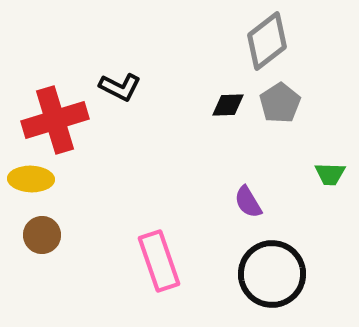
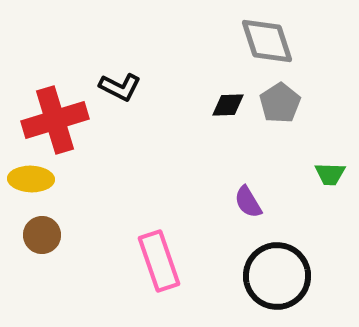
gray diamond: rotated 70 degrees counterclockwise
black circle: moved 5 px right, 2 px down
